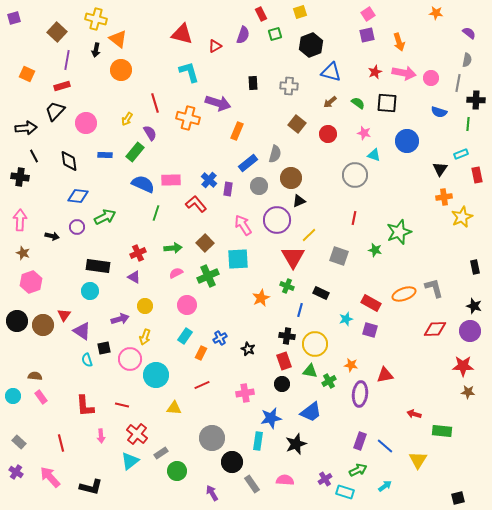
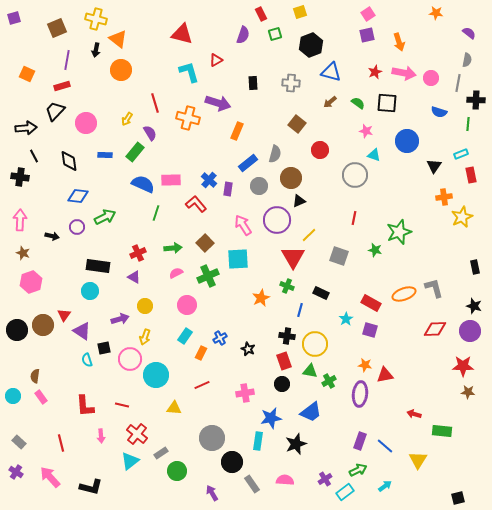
brown square at (57, 32): moved 4 px up; rotated 24 degrees clockwise
red triangle at (215, 46): moved 1 px right, 14 px down
gray cross at (289, 86): moved 2 px right, 3 px up
pink star at (364, 133): moved 2 px right, 2 px up
red circle at (328, 134): moved 8 px left, 16 px down
black triangle at (440, 169): moved 6 px left, 3 px up
red rectangle at (477, 175): moved 6 px left
cyan star at (346, 319): rotated 16 degrees counterclockwise
black circle at (17, 321): moved 9 px down
orange star at (351, 365): moved 14 px right
brown semicircle at (35, 376): rotated 88 degrees counterclockwise
cyan rectangle at (345, 492): rotated 54 degrees counterclockwise
